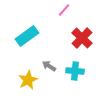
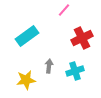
red cross: rotated 20 degrees clockwise
gray arrow: rotated 64 degrees clockwise
cyan cross: rotated 24 degrees counterclockwise
yellow star: moved 2 px left; rotated 18 degrees clockwise
